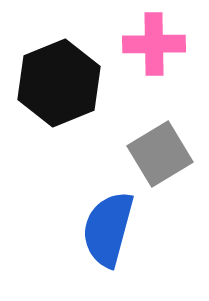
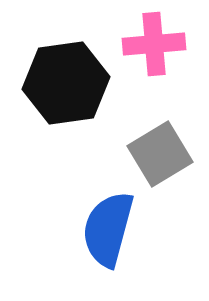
pink cross: rotated 4 degrees counterclockwise
black hexagon: moved 7 px right; rotated 14 degrees clockwise
